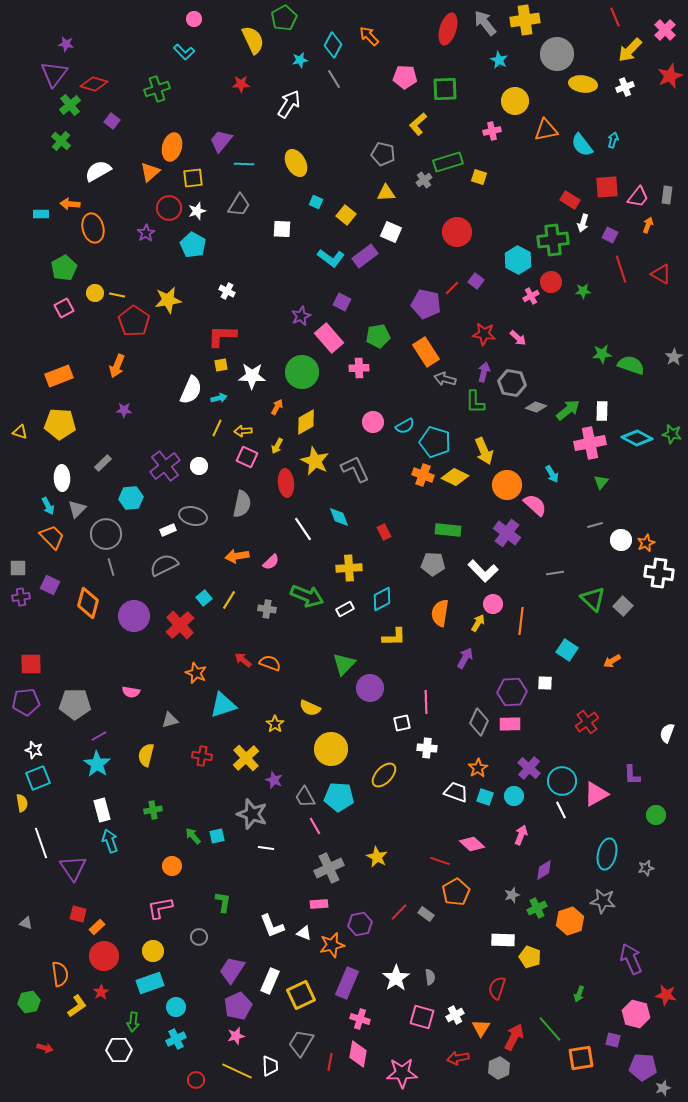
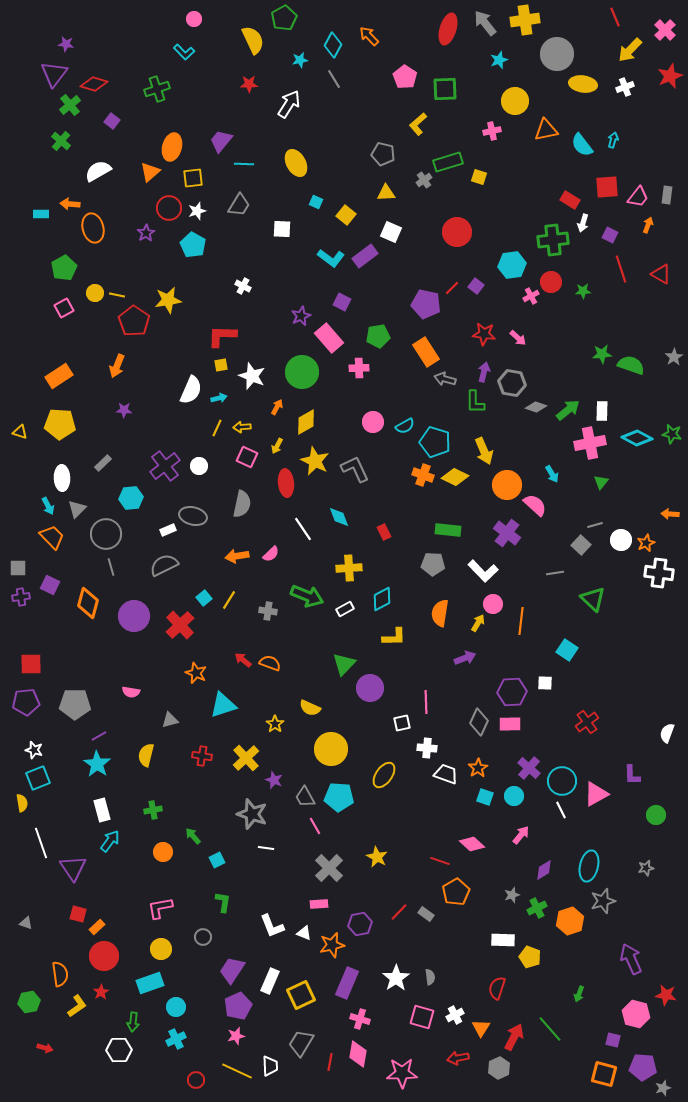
cyan star at (499, 60): rotated 24 degrees clockwise
pink pentagon at (405, 77): rotated 30 degrees clockwise
red star at (241, 84): moved 8 px right
cyan hexagon at (518, 260): moved 6 px left, 5 px down; rotated 24 degrees clockwise
purple square at (476, 281): moved 5 px down
white cross at (227, 291): moved 16 px right, 5 px up
orange rectangle at (59, 376): rotated 12 degrees counterclockwise
white star at (252, 376): rotated 20 degrees clockwise
yellow arrow at (243, 431): moved 1 px left, 4 px up
pink semicircle at (271, 562): moved 8 px up
gray square at (623, 606): moved 42 px left, 61 px up
gray cross at (267, 609): moved 1 px right, 2 px down
purple arrow at (465, 658): rotated 40 degrees clockwise
orange arrow at (612, 661): moved 58 px right, 147 px up; rotated 36 degrees clockwise
yellow ellipse at (384, 775): rotated 8 degrees counterclockwise
white trapezoid at (456, 792): moved 10 px left, 18 px up
pink arrow at (521, 835): rotated 18 degrees clockwise
cyan square at (217, 836): moved 24 px down; rotated 14 degrees counterclockwise
cyan arrow at (110, 841): rotated 55 degrees clockwise
cyan ellipse at (607, 854): moved 18 px left, 12 px down
orange circle at (172, 866): moved 9 px left, 14 px up
gray cross at (329, 868): rotated 20 degrees counterclockwise
gray star at (603, 901): rotated 25 degrees counterclockwise
gray circle at (199, 937): moved 4 px right
yellow circle at (153, 951): moved 8 px right, 2 px up
orange square at (581, 1058): moved 23 px right, 16 px down; rotated 24 degrees clockwise
